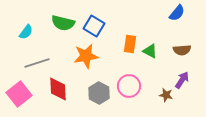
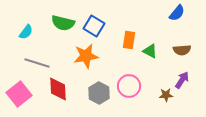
orange rectangle: moved 1 px left, 4 px up
gray line: rotated 35 degrees clockwise
brown star: rotated 16 degrees counterclockwise
